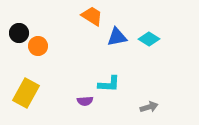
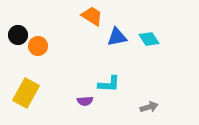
black circle: moved 1 px left, 2 px down
cyan diamond: rotated 25 degrees clockwise
